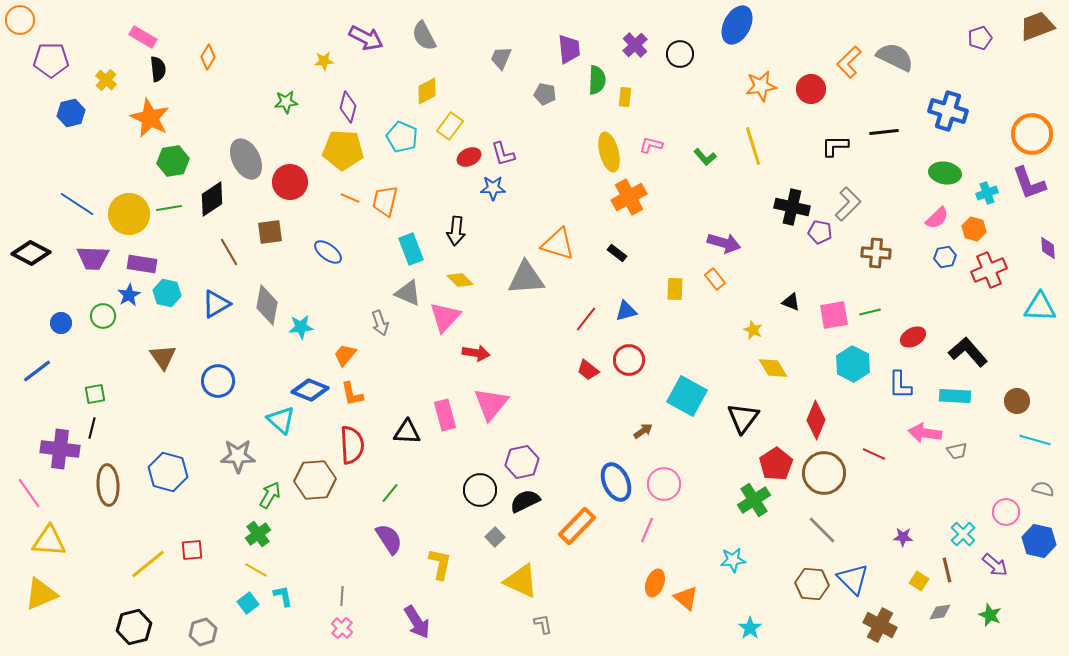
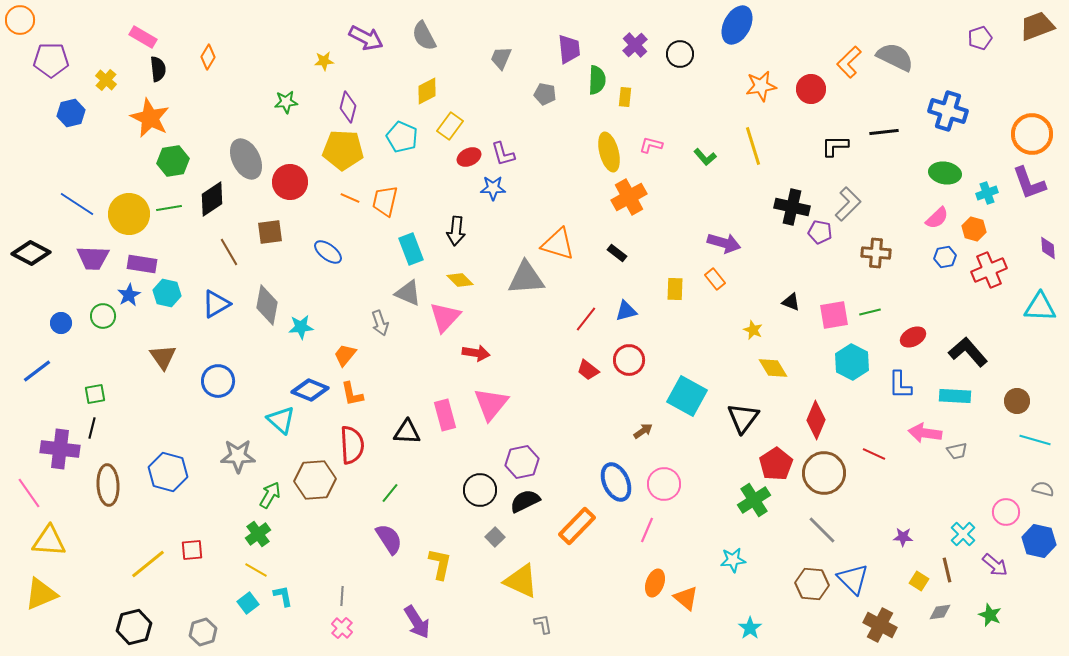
cyan hexagon at (853, 364): moved 1 px left, 2 px up
